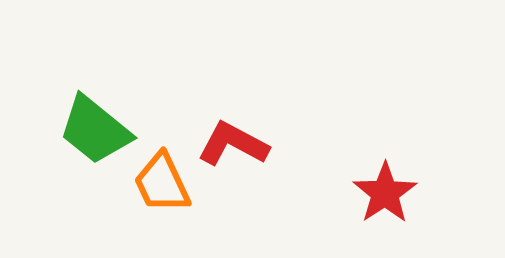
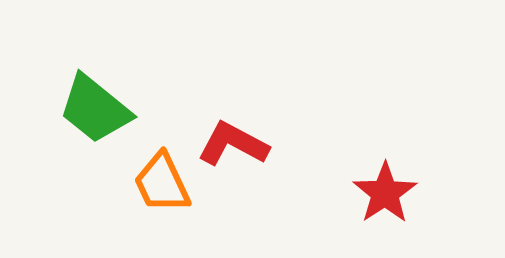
green trapezoid: moved 21 px up
